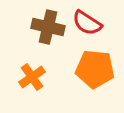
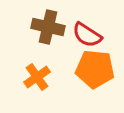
red semicircle: moved 12 px down
orange cross: moved 5 px right
